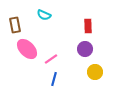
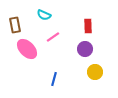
pink line: moved 2 px right, 22 px up
